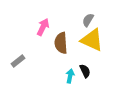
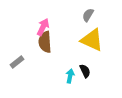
gray semicircle: moved 5 px up
brown semicircle: moved 16 px left, 1 px up
gray rectangle: moved 1 px left, 1 px down
